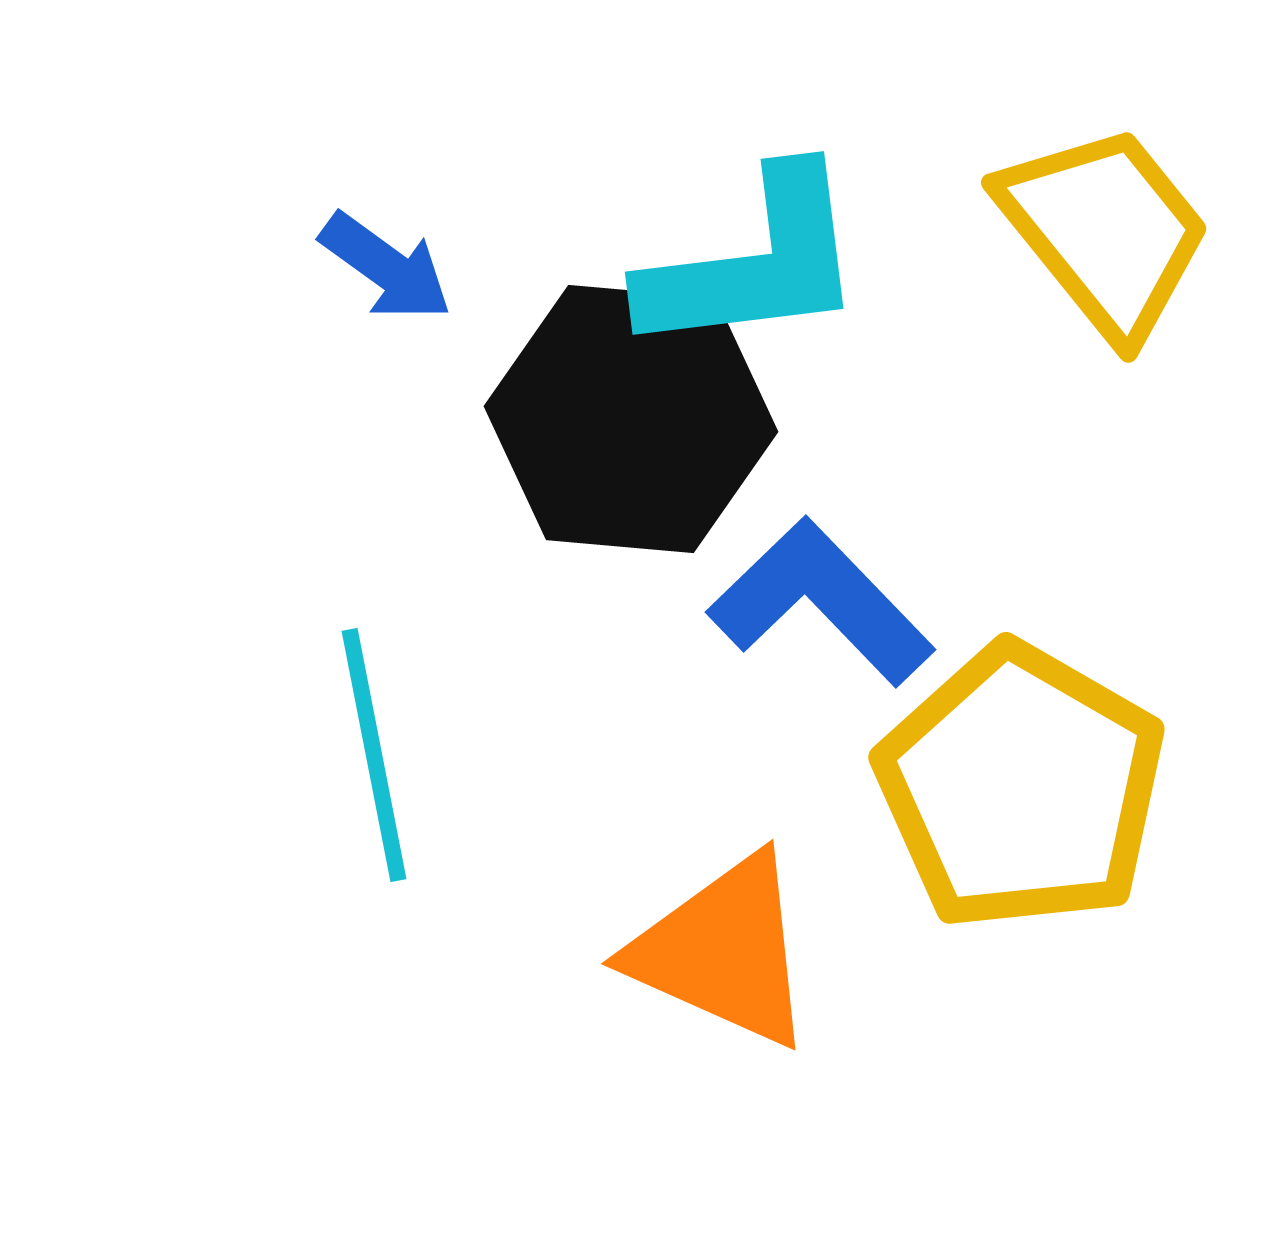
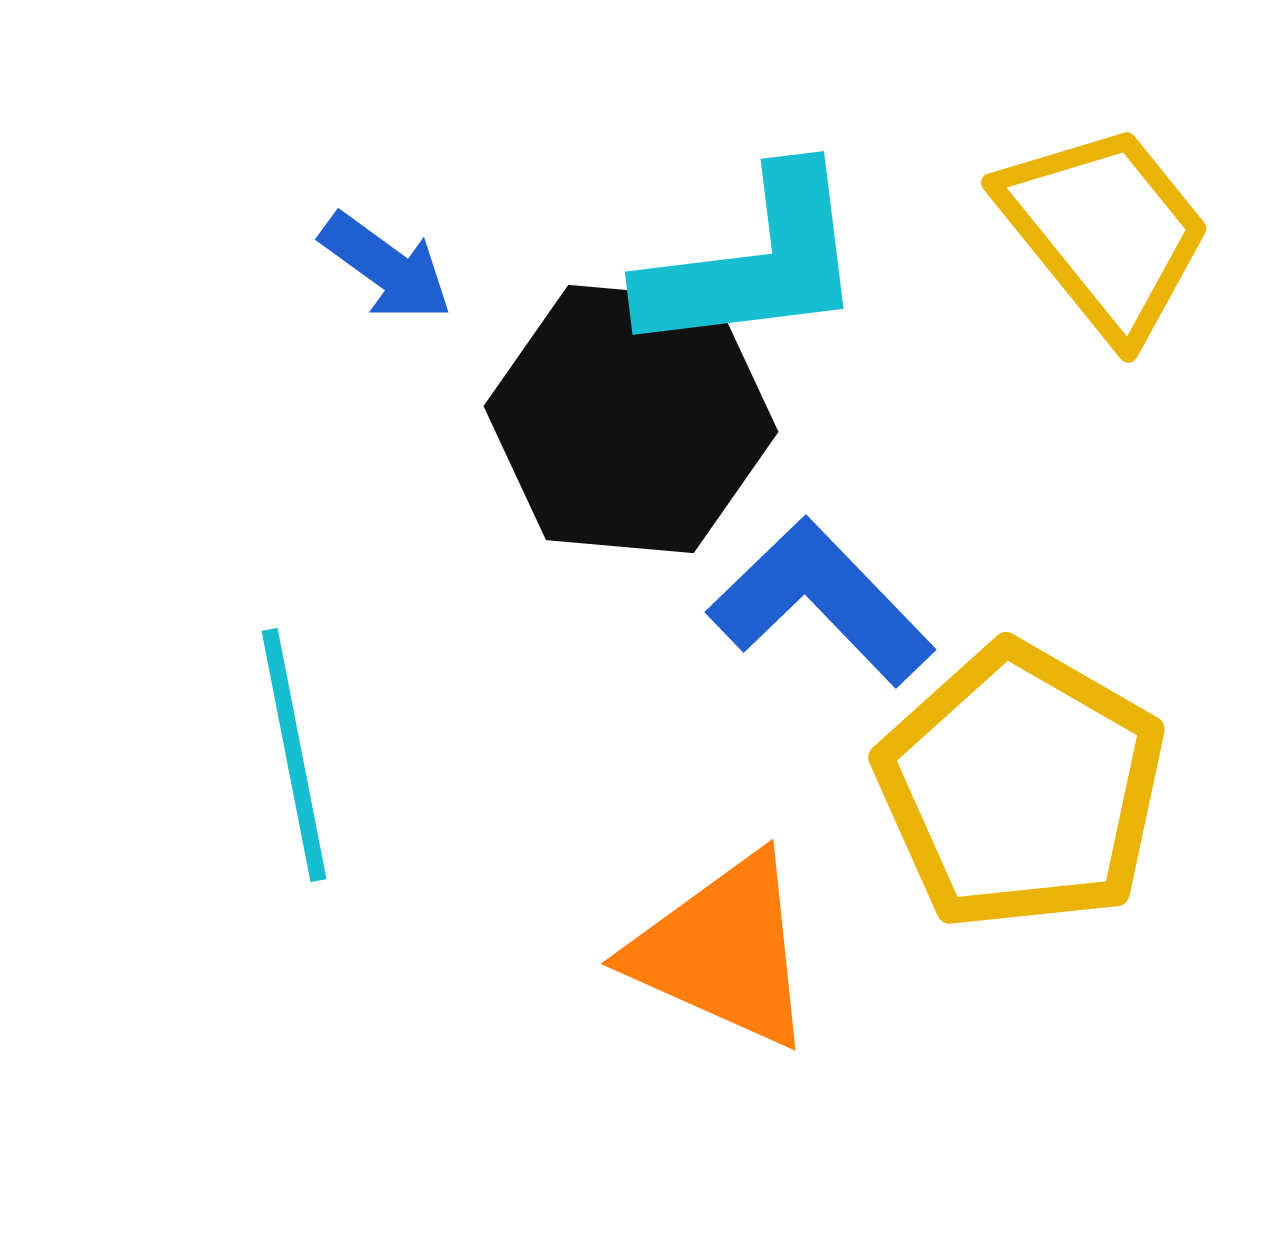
cyan line: moved 80 px left
